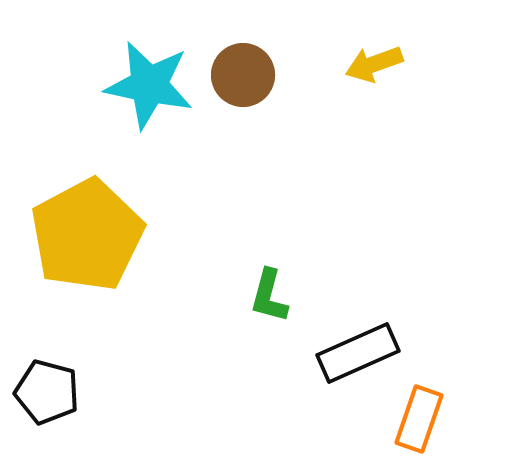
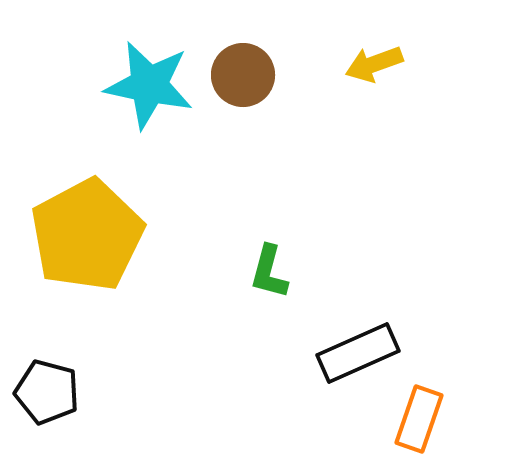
green L-shape: moved 24 px up
